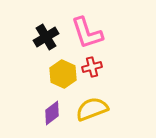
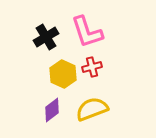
pink L-shape: moved 1 px up
purple diamond: moved 3 px up
